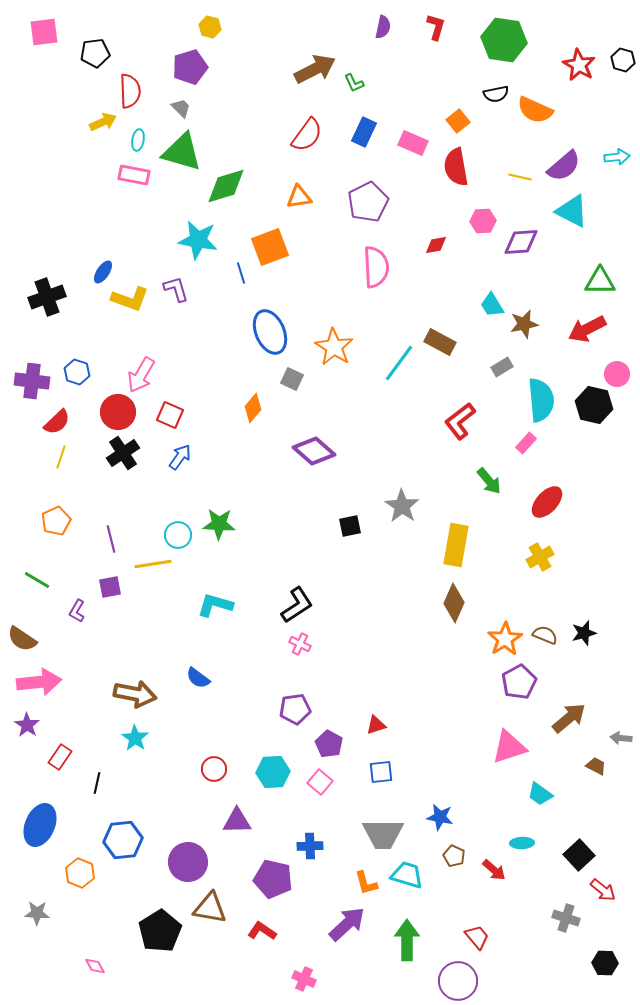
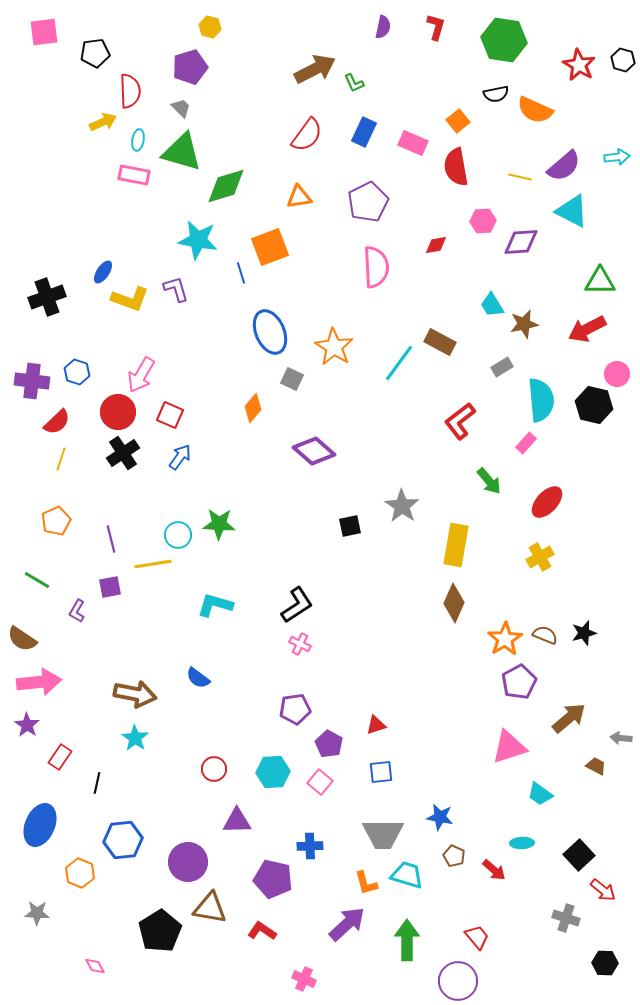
yellow line at (61, 457): moved 2 px down
